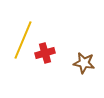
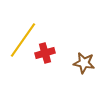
yellow line: rotated 12 degrees clockwise
